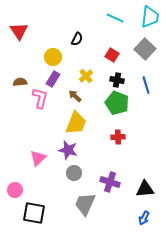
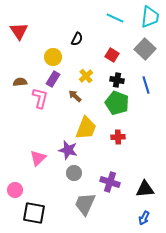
yellow trapezoid: moved 10 px right, 5 px down
